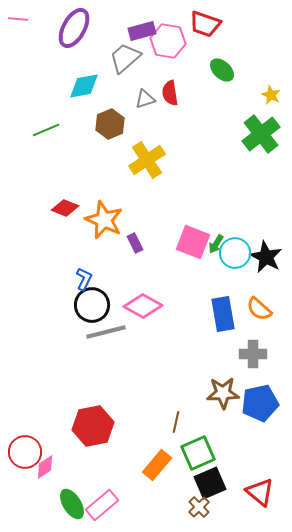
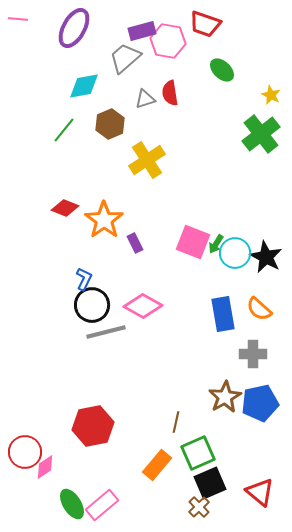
green line at (46, 130): moved 18 px right; rotated 28 degrees counterclockwise
orange star at (104, 220): rotated 12 degrees clockwise
brown star at (223, 393): moved 2 px right, 4 px down; rotated 28 degrees counterclockwise
